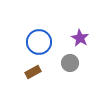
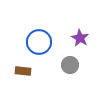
gray circle: moved 2 px down
brown rectangle: moved 10 px left, 1 px up; rotated 35 degrees clockwise
